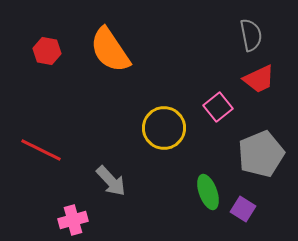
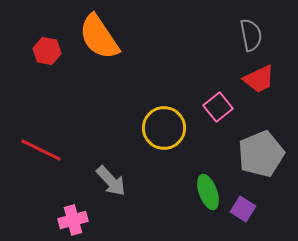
orange semicircle: moved 11 px left, 13 px up
